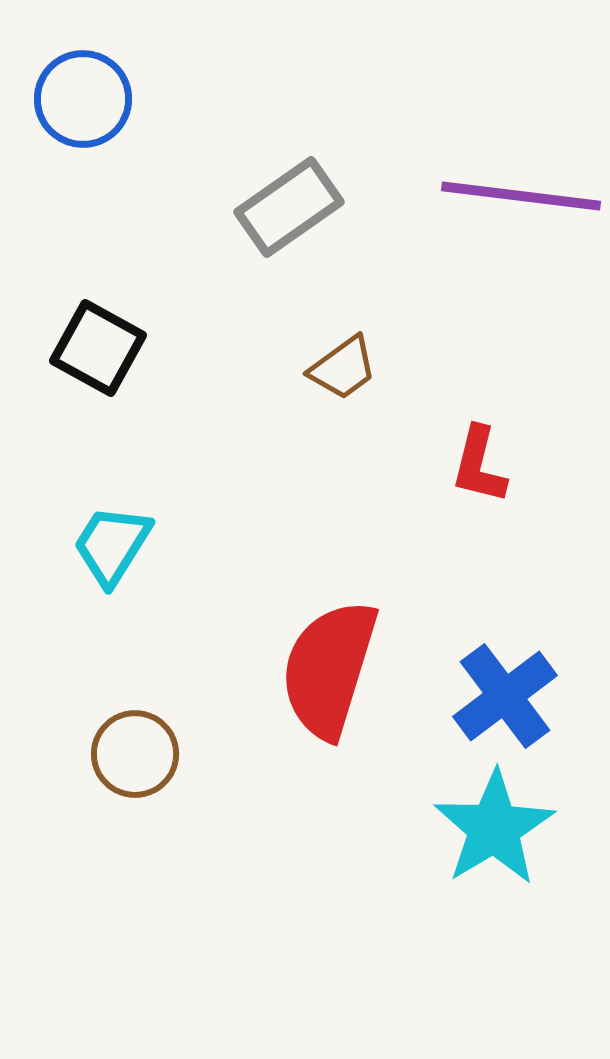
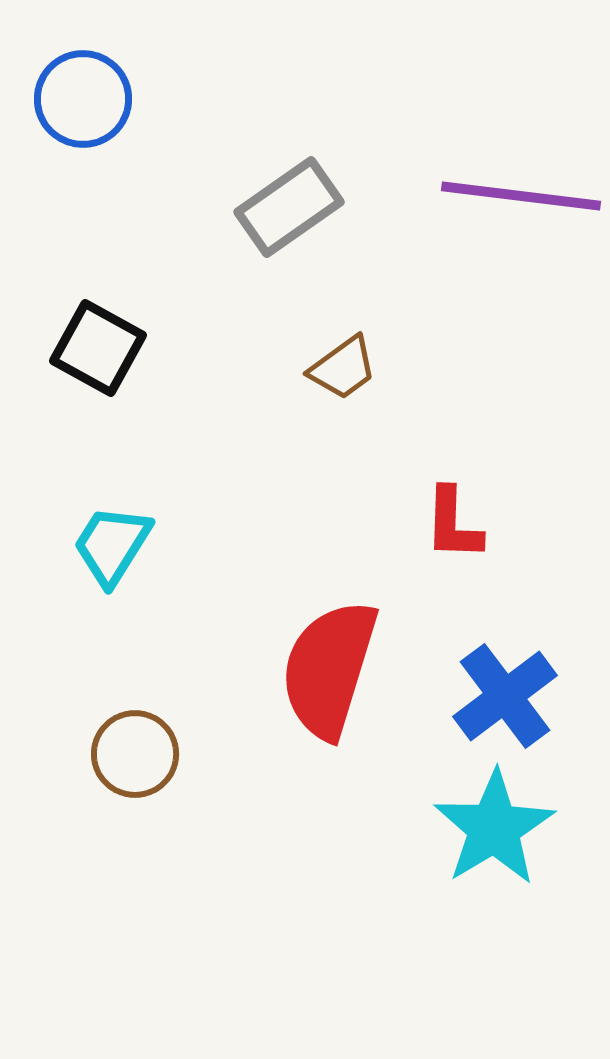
red L-shape: moved 26 px left, 59 px down; rotated 12 degrees counterclockwise
